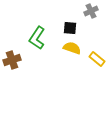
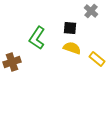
gray cross: rotated 24 degrees counterclockwise
brown cross: moved 2 px down
